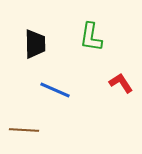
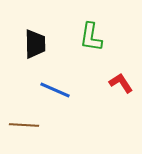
brown line: moved 5 px up
